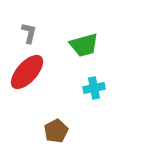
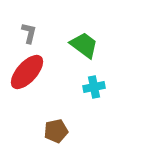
green trapezoid: rotated 128 degrees counterclockwise
cyan cross: moved 1 px up
brown pentagon: rotated 15 degrees clockwise
